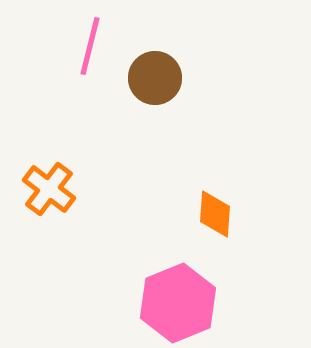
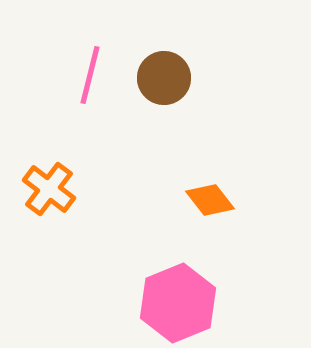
pink line: moved 29 px down
brown circle: moved 9 px right
orange diamond: moved 5 px left, 14 px up; rotated 42 degrees counterclockwise
